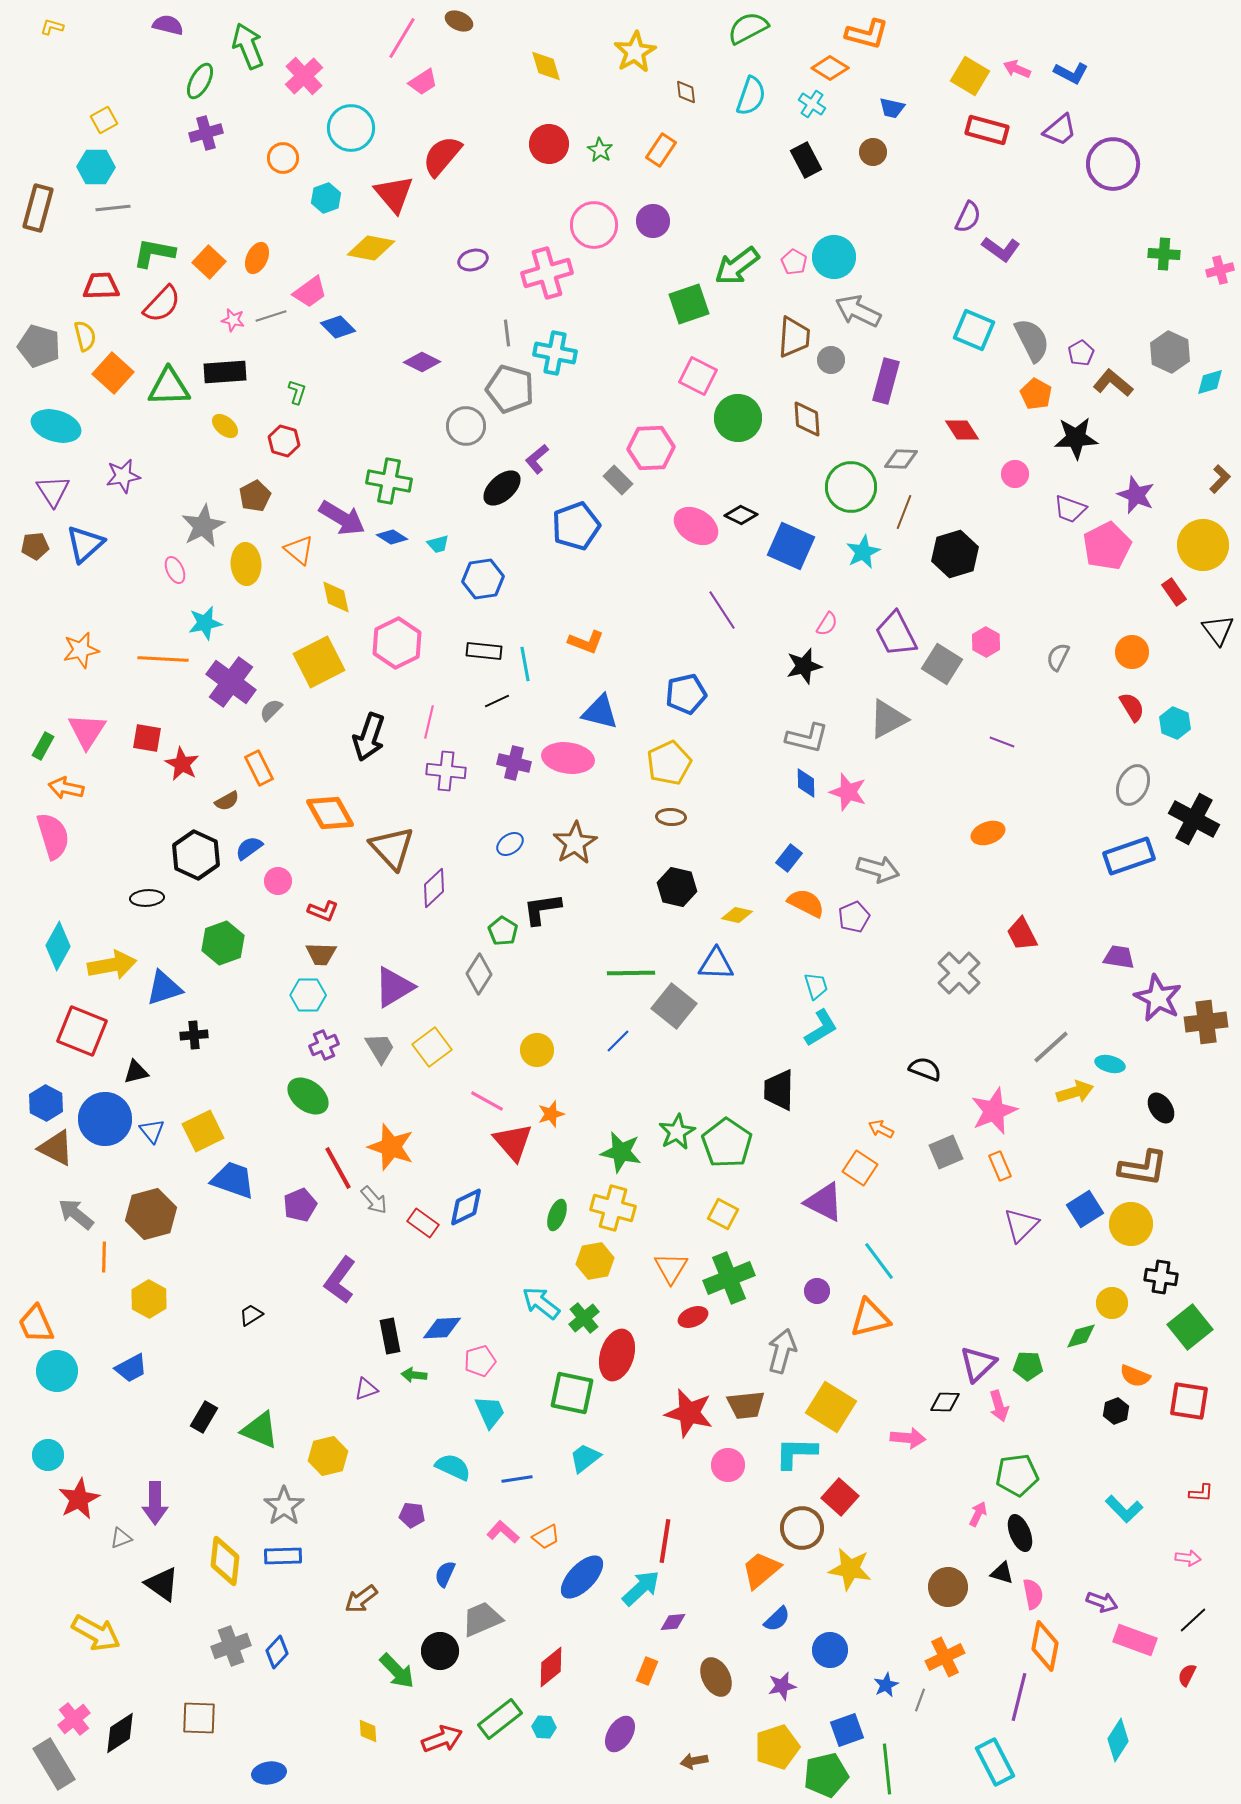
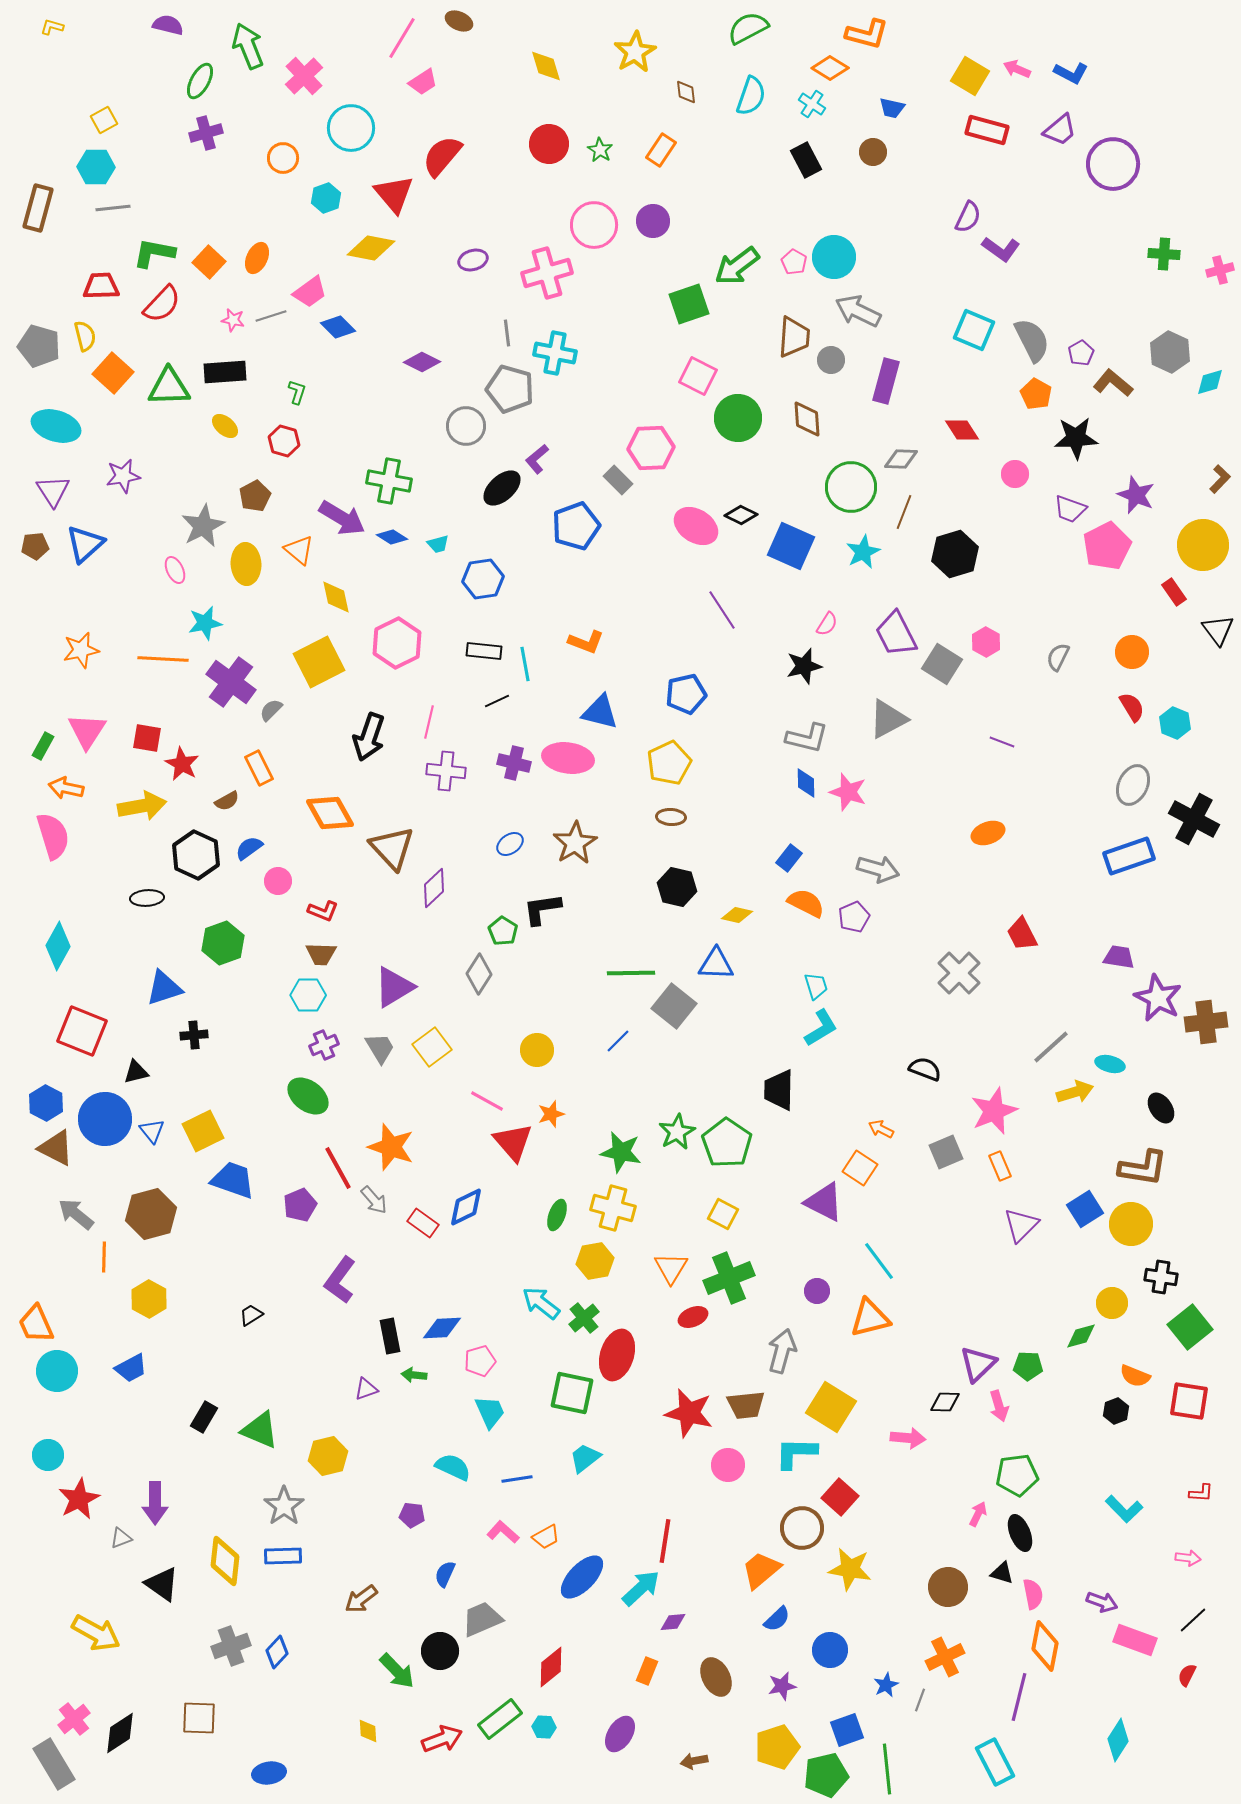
yellow arrow at (112, 965): moved 30 px right, 159 px up
